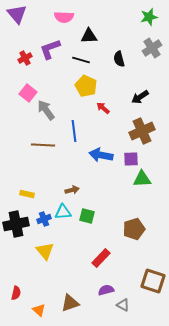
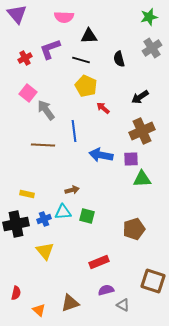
red rectangle: moved 2 px left, 4 px down; rotated 24 degrees clockwise
